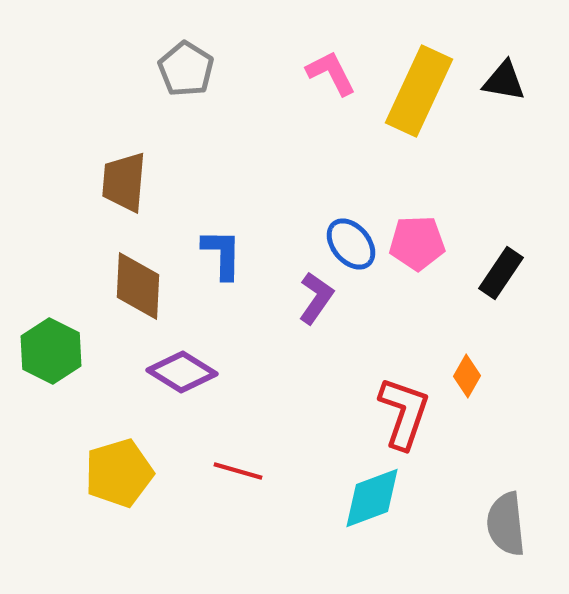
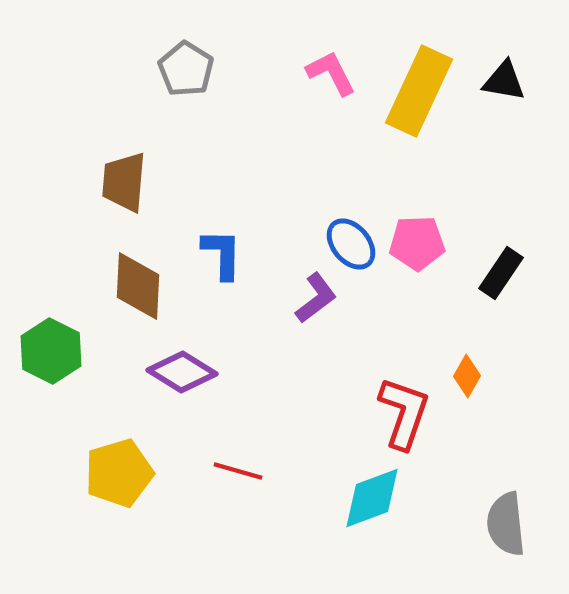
purple L-shape: rotated 18 degrees clockwise
